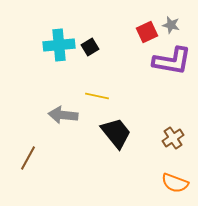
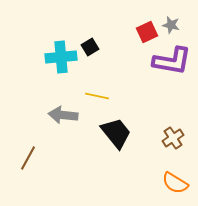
cyan cross: moved 2 px right, 12 px down
orange semicircle: rotated 12 degrees clockwise
